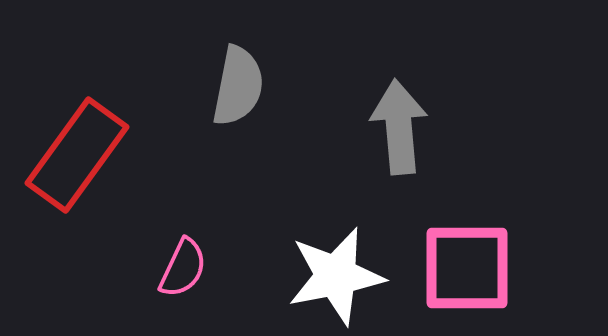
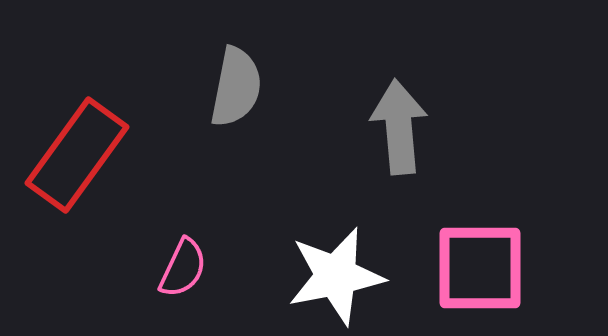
gray semicircle: moved 2 px left, 1 px down
pink square: moved 13 px right
